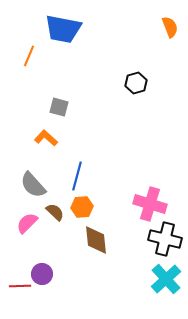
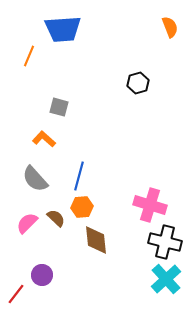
blue trapezoid: rotated 15 degrees counterclockwise
black hexagon: moved 2 px right
orange L-shape: moved 2 px left, 1 px down
blue line: moved 2 px right
gray semicircle: moved 2 px right, 6 px up
pink cross: moved 1 px down
brown semicircle: moved 1 px right, 6 px down
black cross: moved 3 px down
purple circle: moved 1 px down
red line: moved 4 px left, 8 px down; rotated 50 degrees counterclockwise
